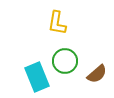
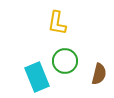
brown semicircle: moved 2 px right; rotated 35 degrees counterclockwise
